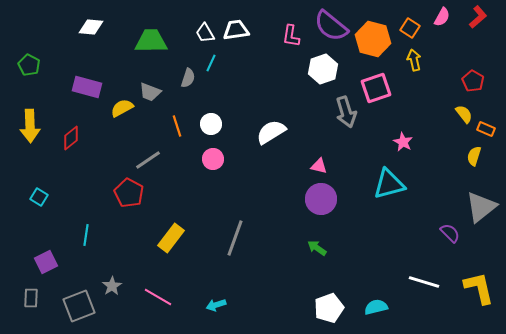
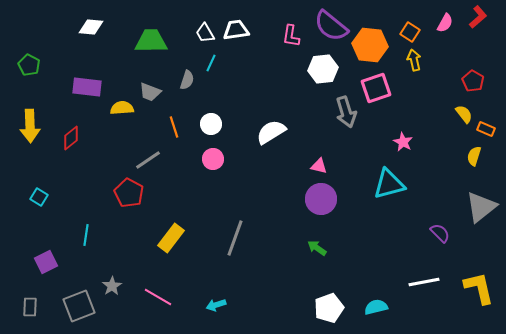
pink semicircle at (442, 17): moved 3 px right, 6 px down
orange square at (410, 28): moved 4 px down
orange hexagon at (373, 39): moved 3 px left, 6 px down; rotated 8 degrees counterclockwise
white hexagon at (323, 69): rotated 12 degrees clockwise
gray semicircle at (188, 78): moved 1 px left, 2 px down
purple rectangle at (87, 87): rotated 8 degrees counterclockwise
yellow semicircle at (122, 108): rotated 25 degrees clockwise
orange line at (177, 126): moved 3 px left, 1 px down
purple semicircle at (450, 233): moved 10 px left
white line at (424, 282): rotated 28 degrees counterclockwise
gray rectangle at (31, 298): moved 1 px left, 9 px down
